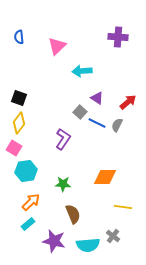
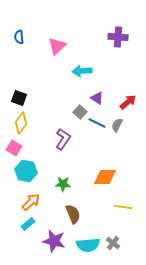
yellow diamond: moved 2 px right
cyan hexagon: rotated 20 degrees clockwise
gray cross: moved 7 px down
